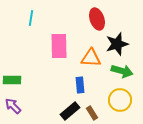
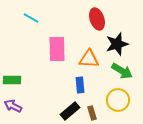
cyan line: rotated 70 degrees counterclockwise
pink rectangle: moved 2 px left, 3 px down
orange triangle: moved 2 px left, 1 px down
green arrow: rotated 15 degrees clockwise
yellow circle: moved 2 px left
purple arrow: rotated 18 degrees counterclockwise
brown rectangle: rotated 16 degrees clockwise
